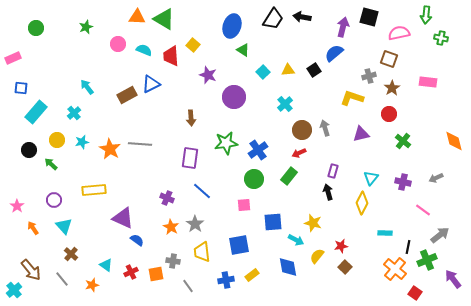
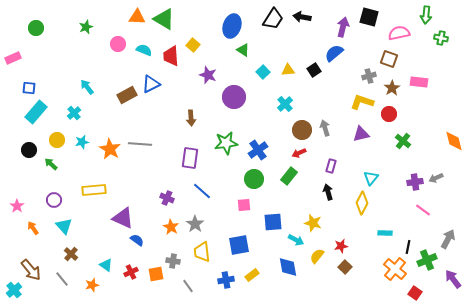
pink rectangle at (428, 82): moved 9 px left
blue square at (21, 88): moved 8 px right
yellow L-shape at (352, 98): moved 10 px right, 4 px down
purple rectangle at (333, 171): moved 2 px left, 5 px up
purple cross at (403, 182): moved 12 px right; rotated 21 degrees counterclockwise
gray arrow at (440, 235): moved 8 px right, 4 px down; rotated 24 degrees counterclockwise
